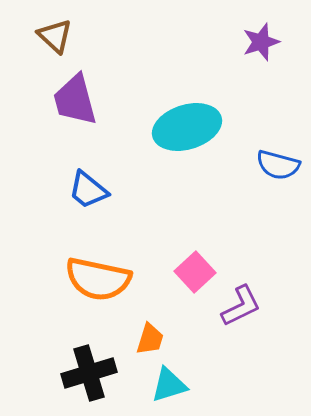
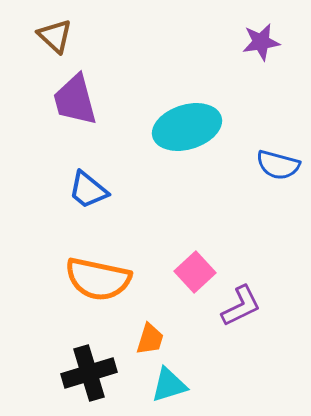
purple star: rotated 9 degrees clockwise
